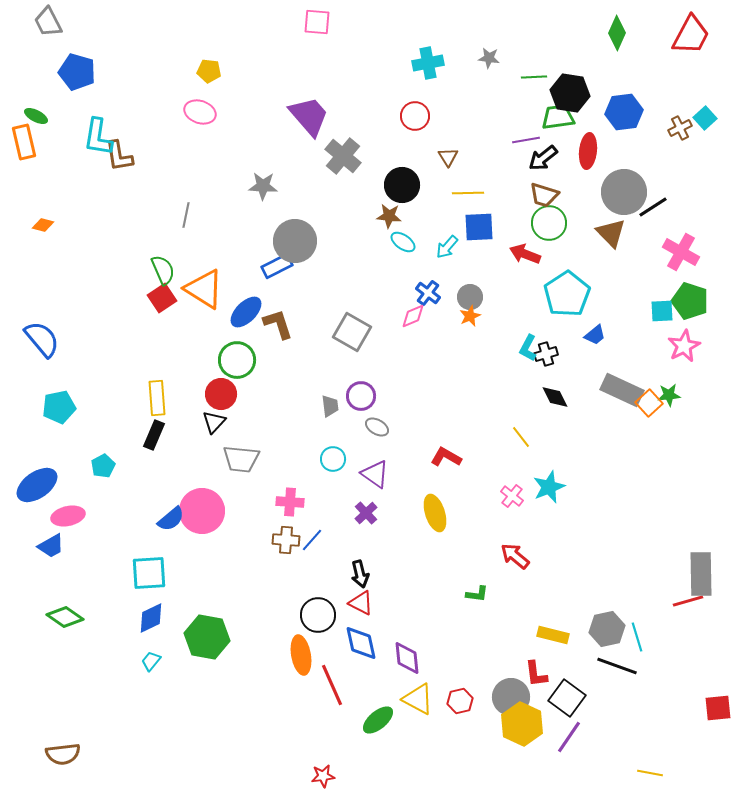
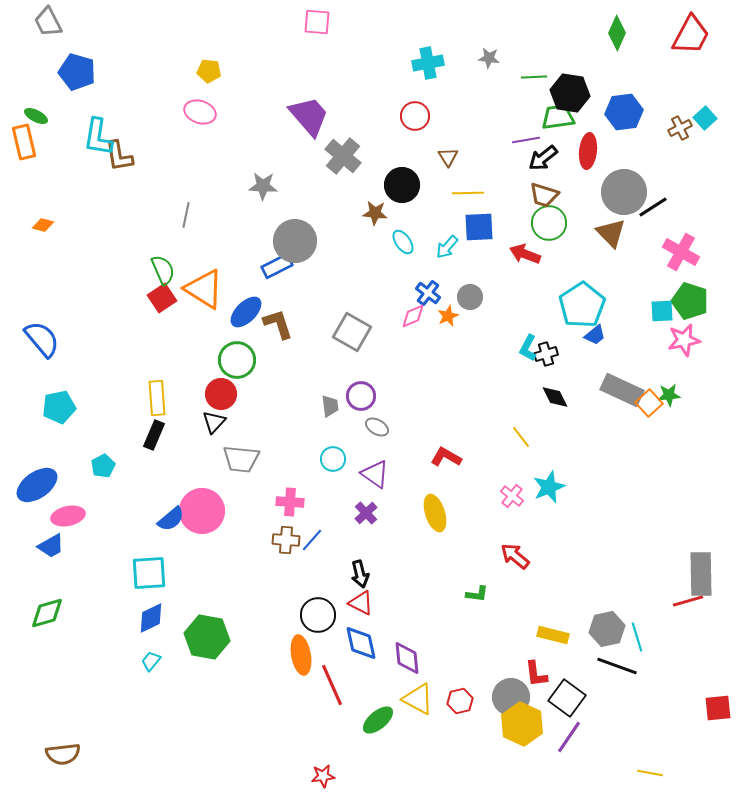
brown star at (389, 216): moved 14 px left, 3 px up
cyan ellipse at (403, 242): rotated 20 degrees clockwise
cyan pentagon at (567, 294): moved 15 px right, 11 px down
orange star at (470, 316): moved 22 px left
pink star at (684, 346): moved 6 px up; rotated 16 degrees clockwise
green diamond at (65, 617): moved 18 px left, 4 px up; rotated 51 degrees counterclockwise
